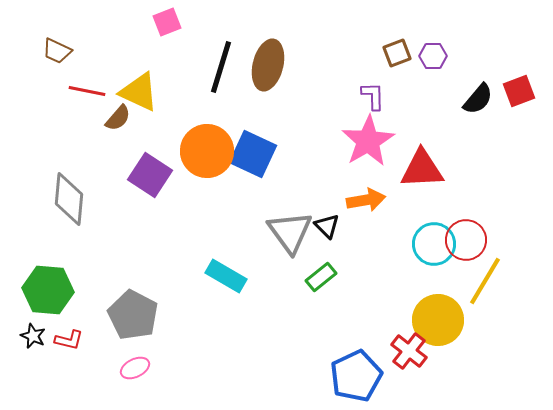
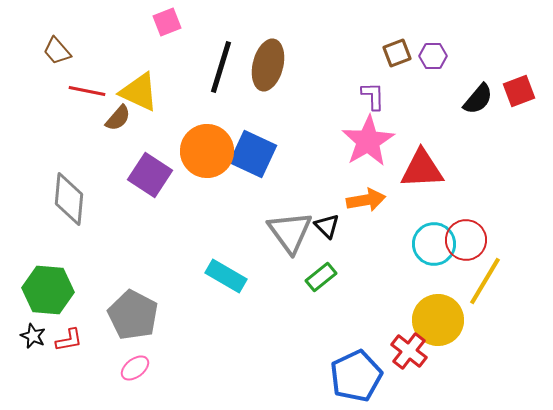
brown trapezoid: rotated 24 degrees clockwise
red L-shape: rotated 24 degrees counterclockwise
pink ellipse: rotated 12 degrees counterclockwise
